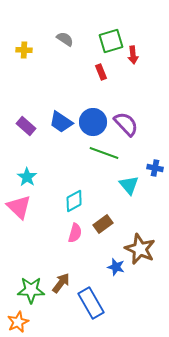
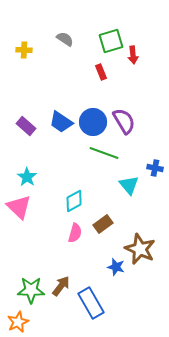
purple semicircle: moved 2 px left, 3 px up; rotated 12 degrees clockwise
brown arrow: moved 3 px down
